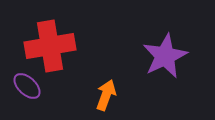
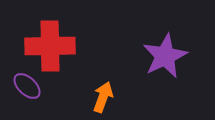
red cross: rotated 9 degrees clockwise
orange arrow: moved 3 px left, 2 px down
